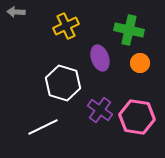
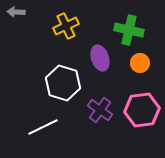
pink hexagon: moved 5 px right, 7 px up; rotated 16 degrees counterclockwise
